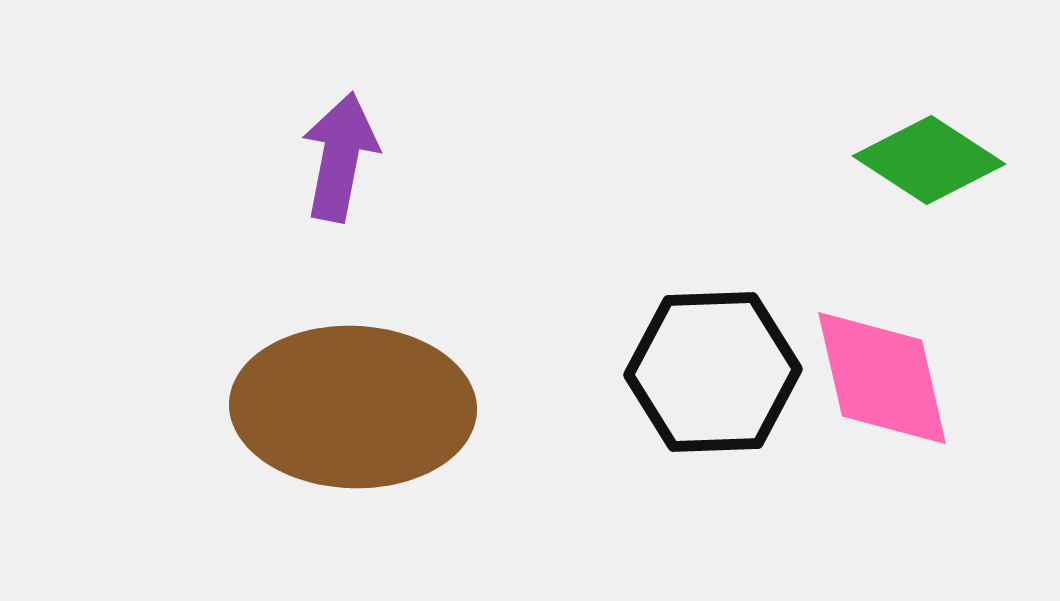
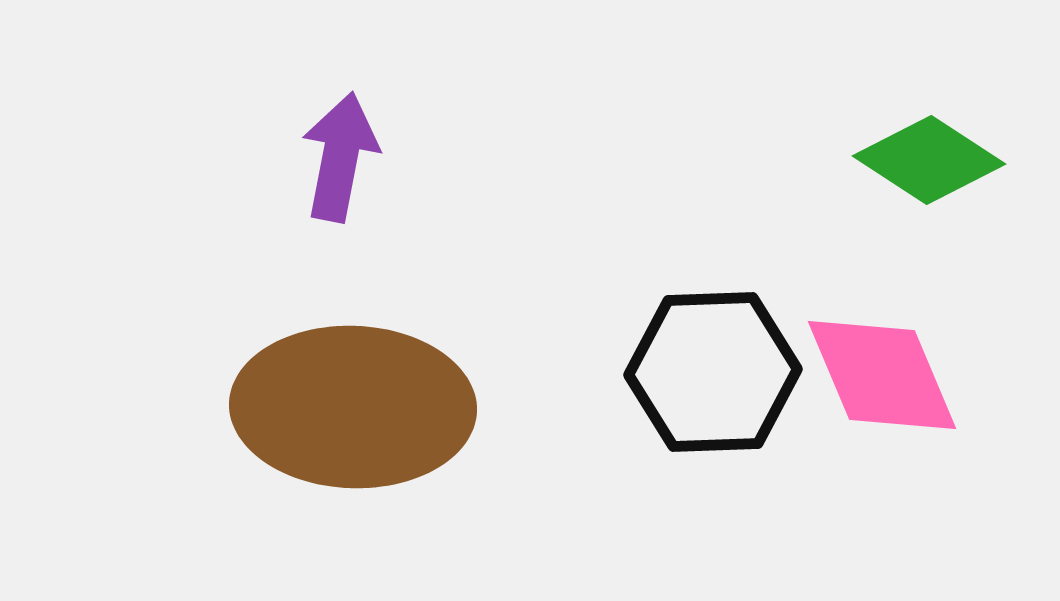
pink diamond: moved 3 px up; rotated 10 degrees counterclockwise
